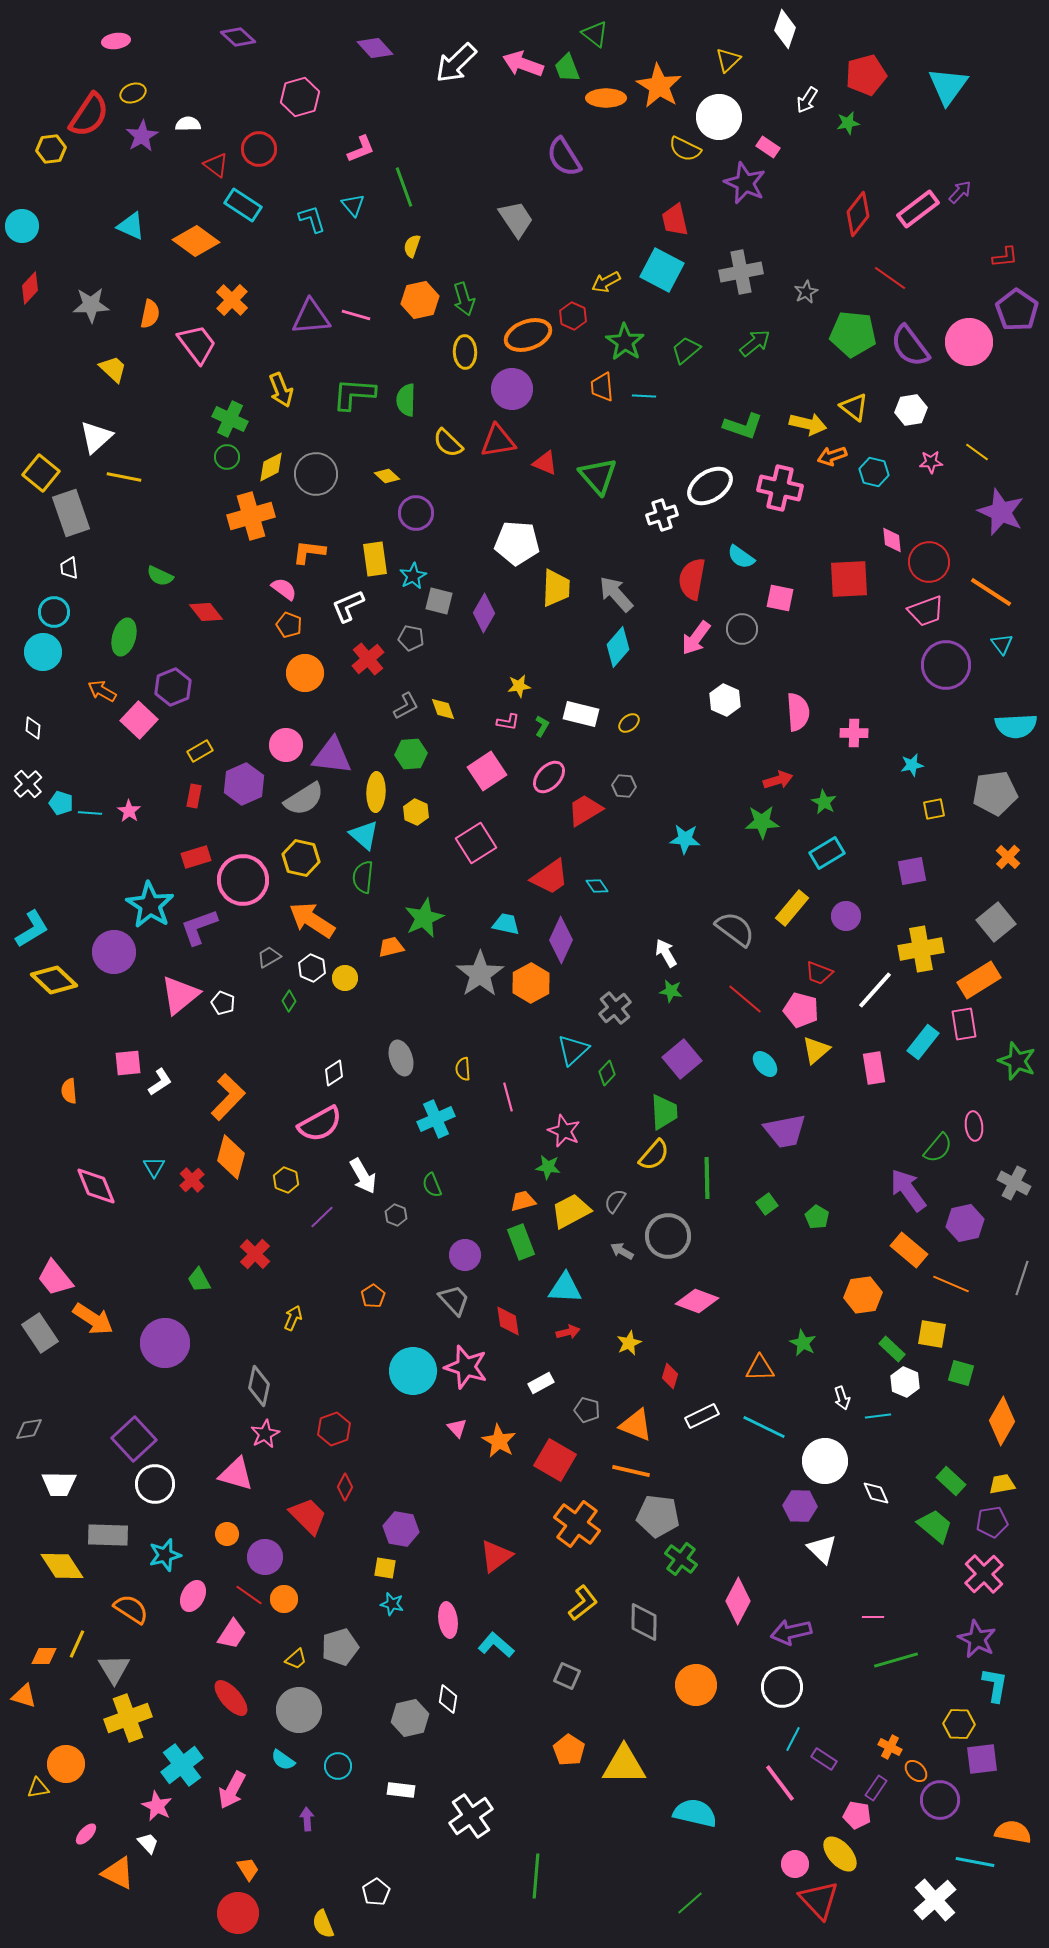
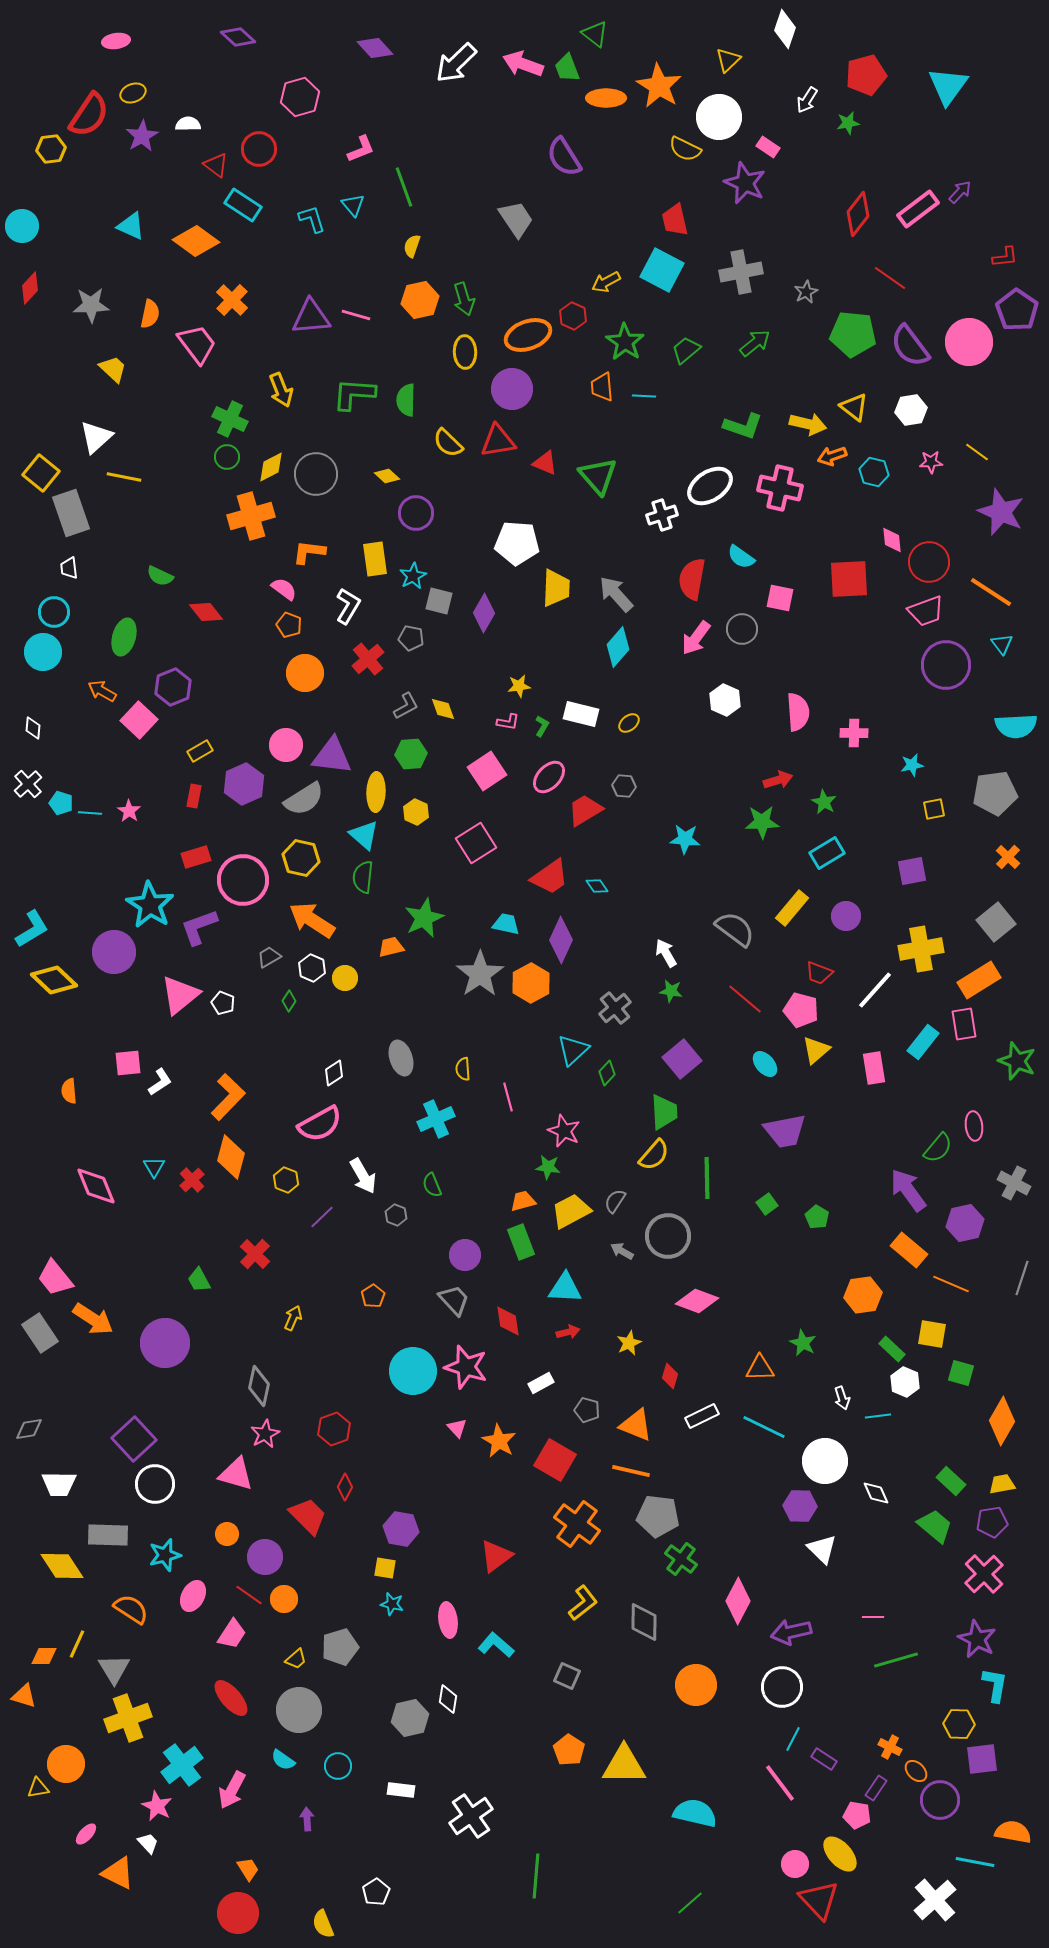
white L-shape at (348, 606): rotated 144 degrees clockwise
